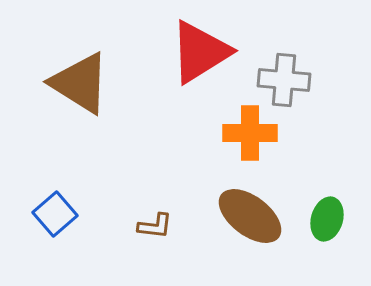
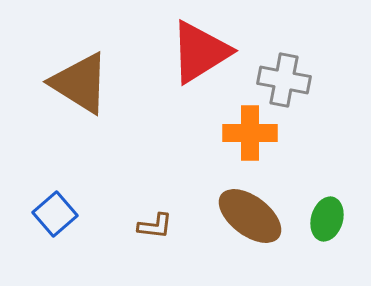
gray cross: rotated 6 degrees clockwise
